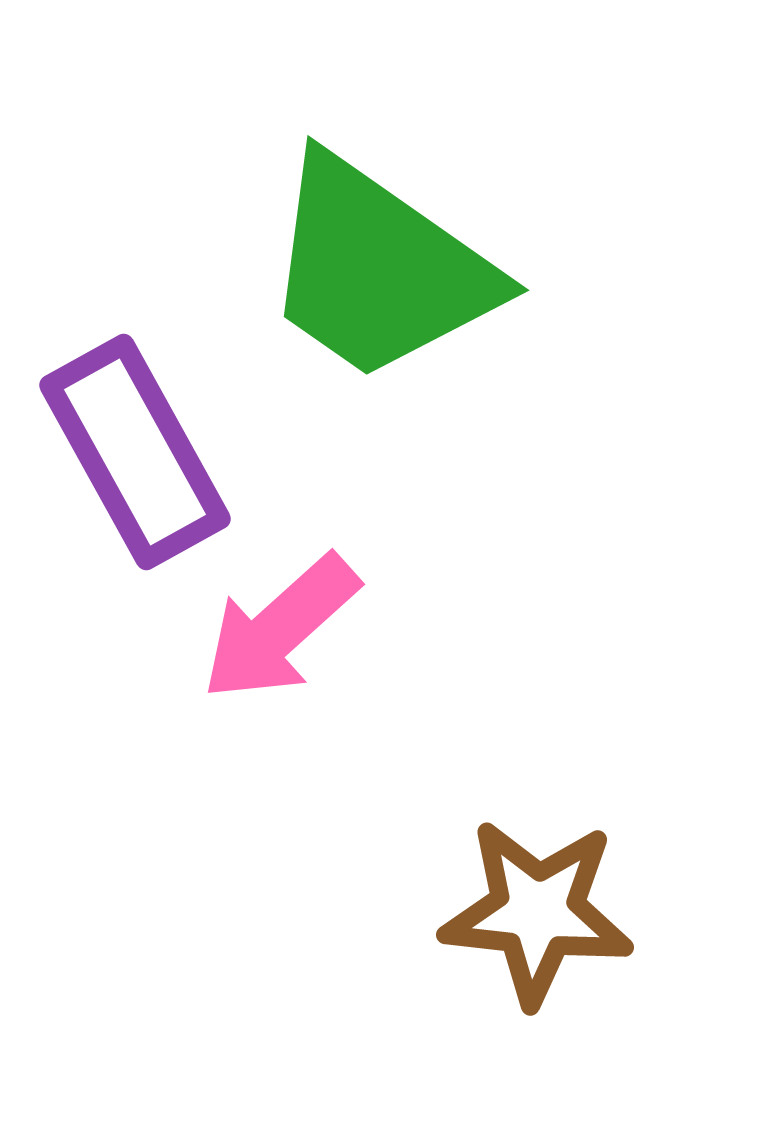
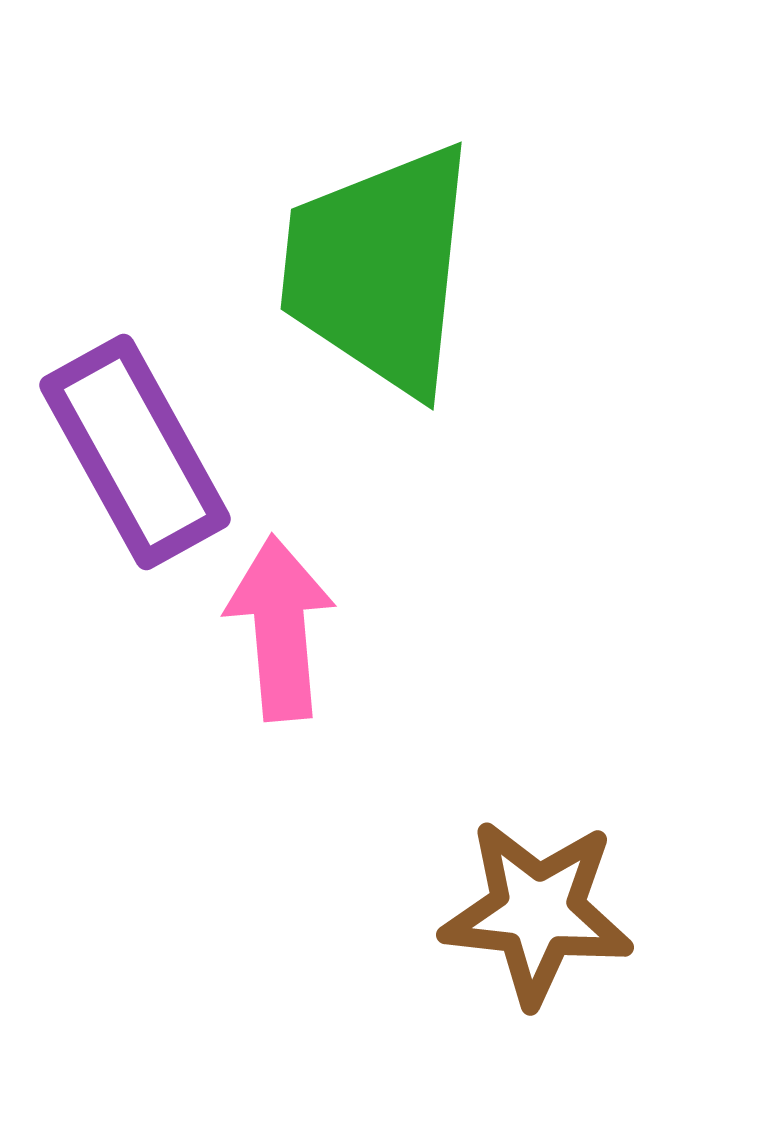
green trapezoid: rotated 61 degrees clockwise
pink arrow: rotated 127 degrees clockwise
